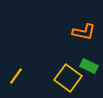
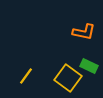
yellow line: moved 10 px right
